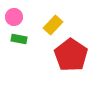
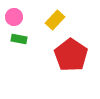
yellow rectangle: moved 2 px right, 5 px up
